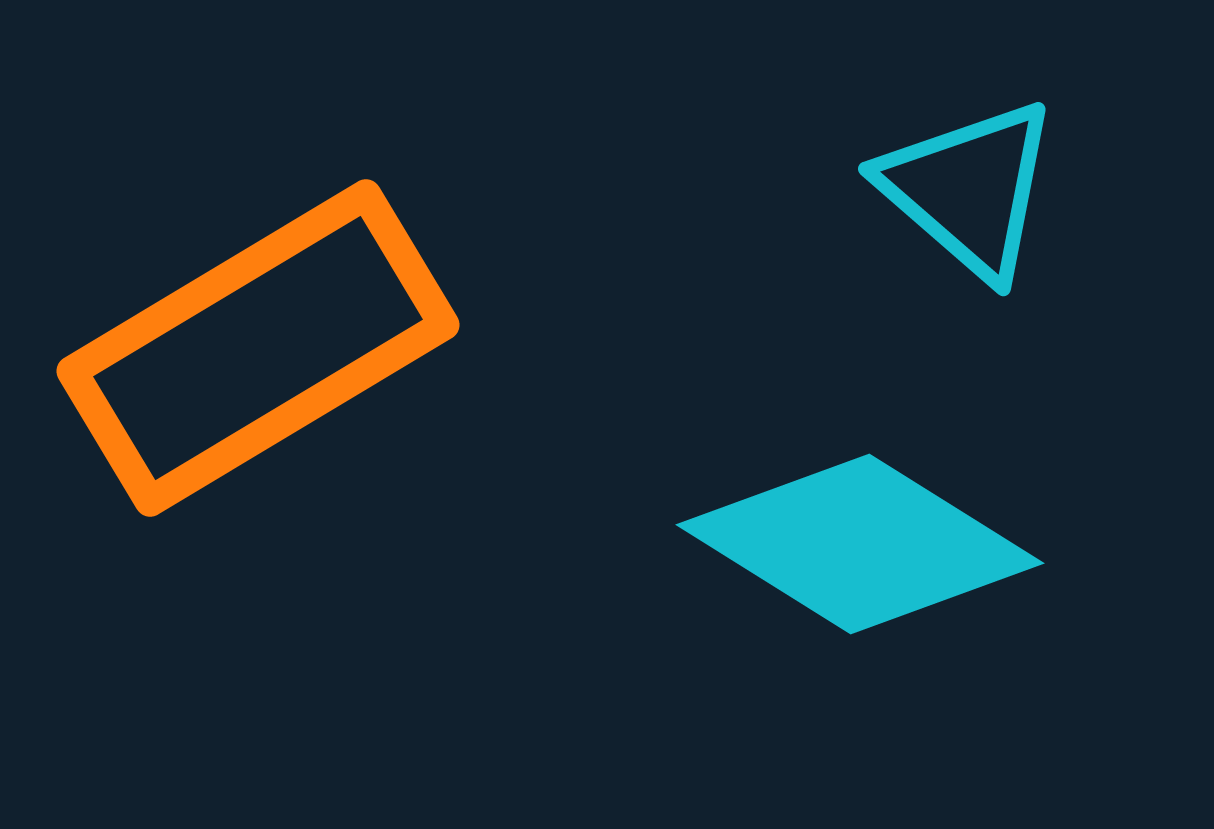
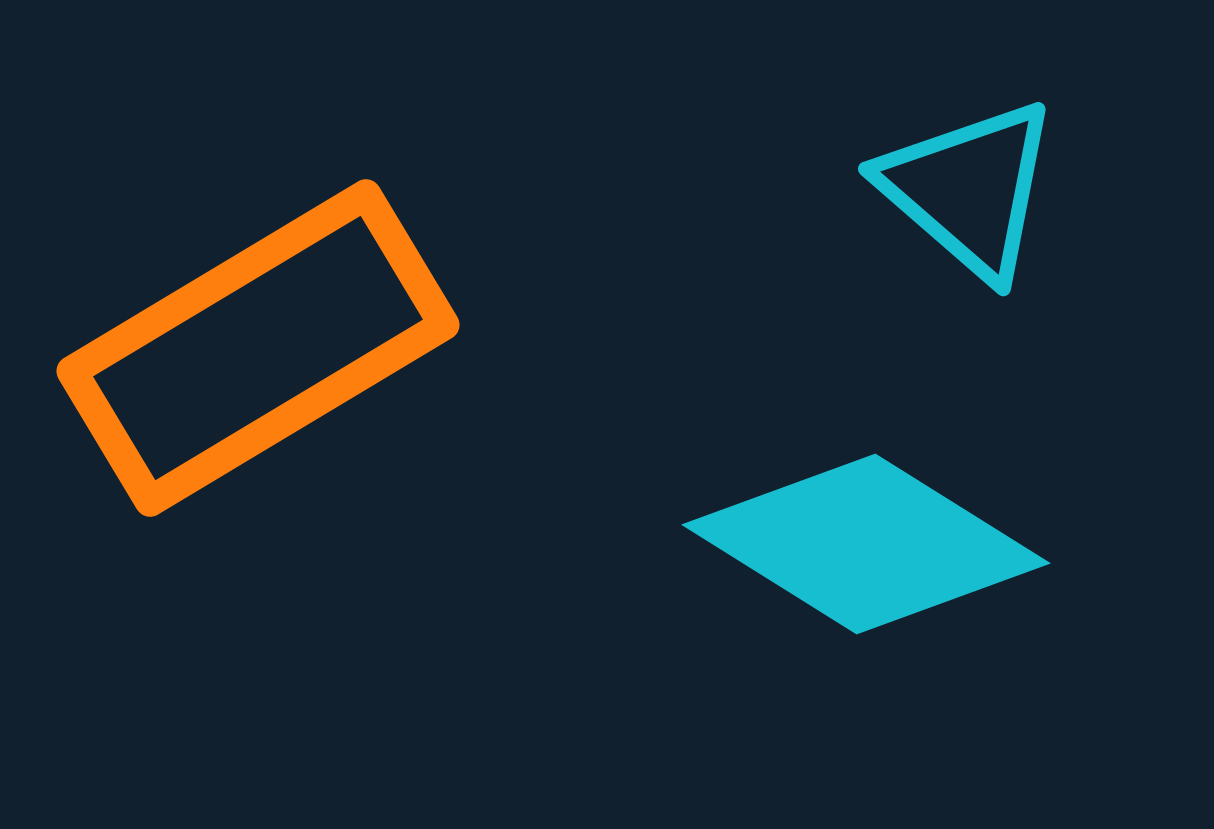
cyan diamond: moved 6 px right
